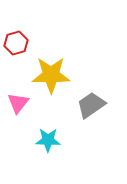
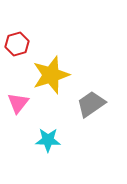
red hexagon: moved 1 px right, 1 px down
yellow star: rotated 18 degrees counterclockwise
gray trapezoid: moved 1 px up
